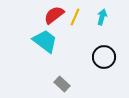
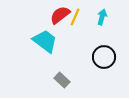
red semicircle: moved 6 px right
gray rectangle: moved 4 px up
